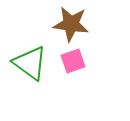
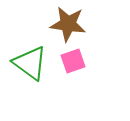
brown star: moved 3 px left
